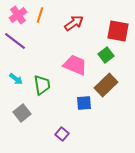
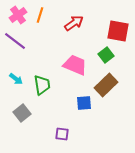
purple square: rotated 32 degrees counterclockwise
